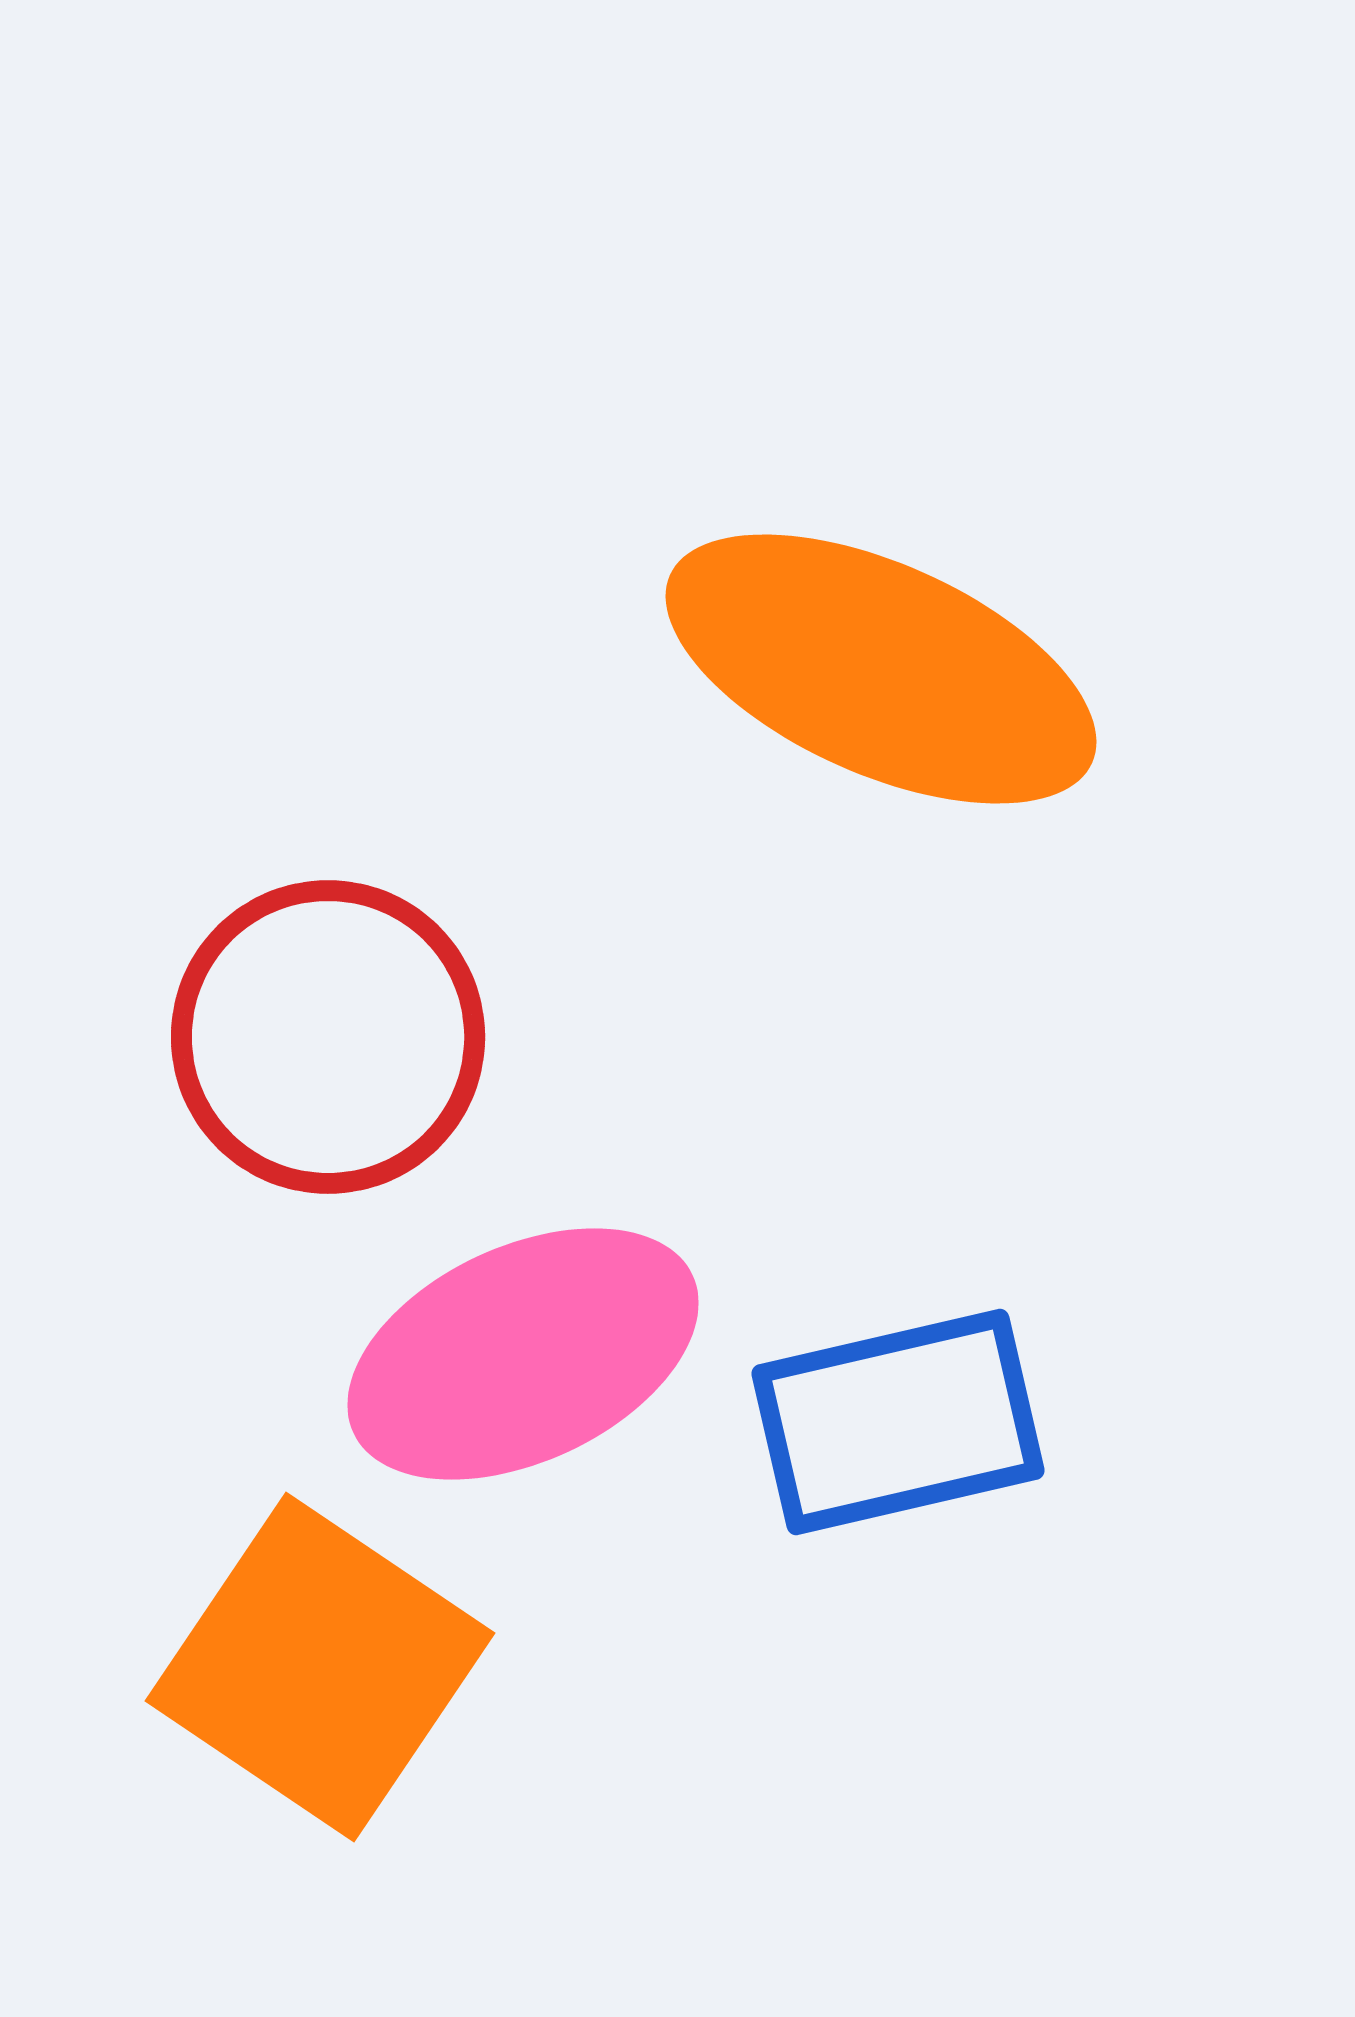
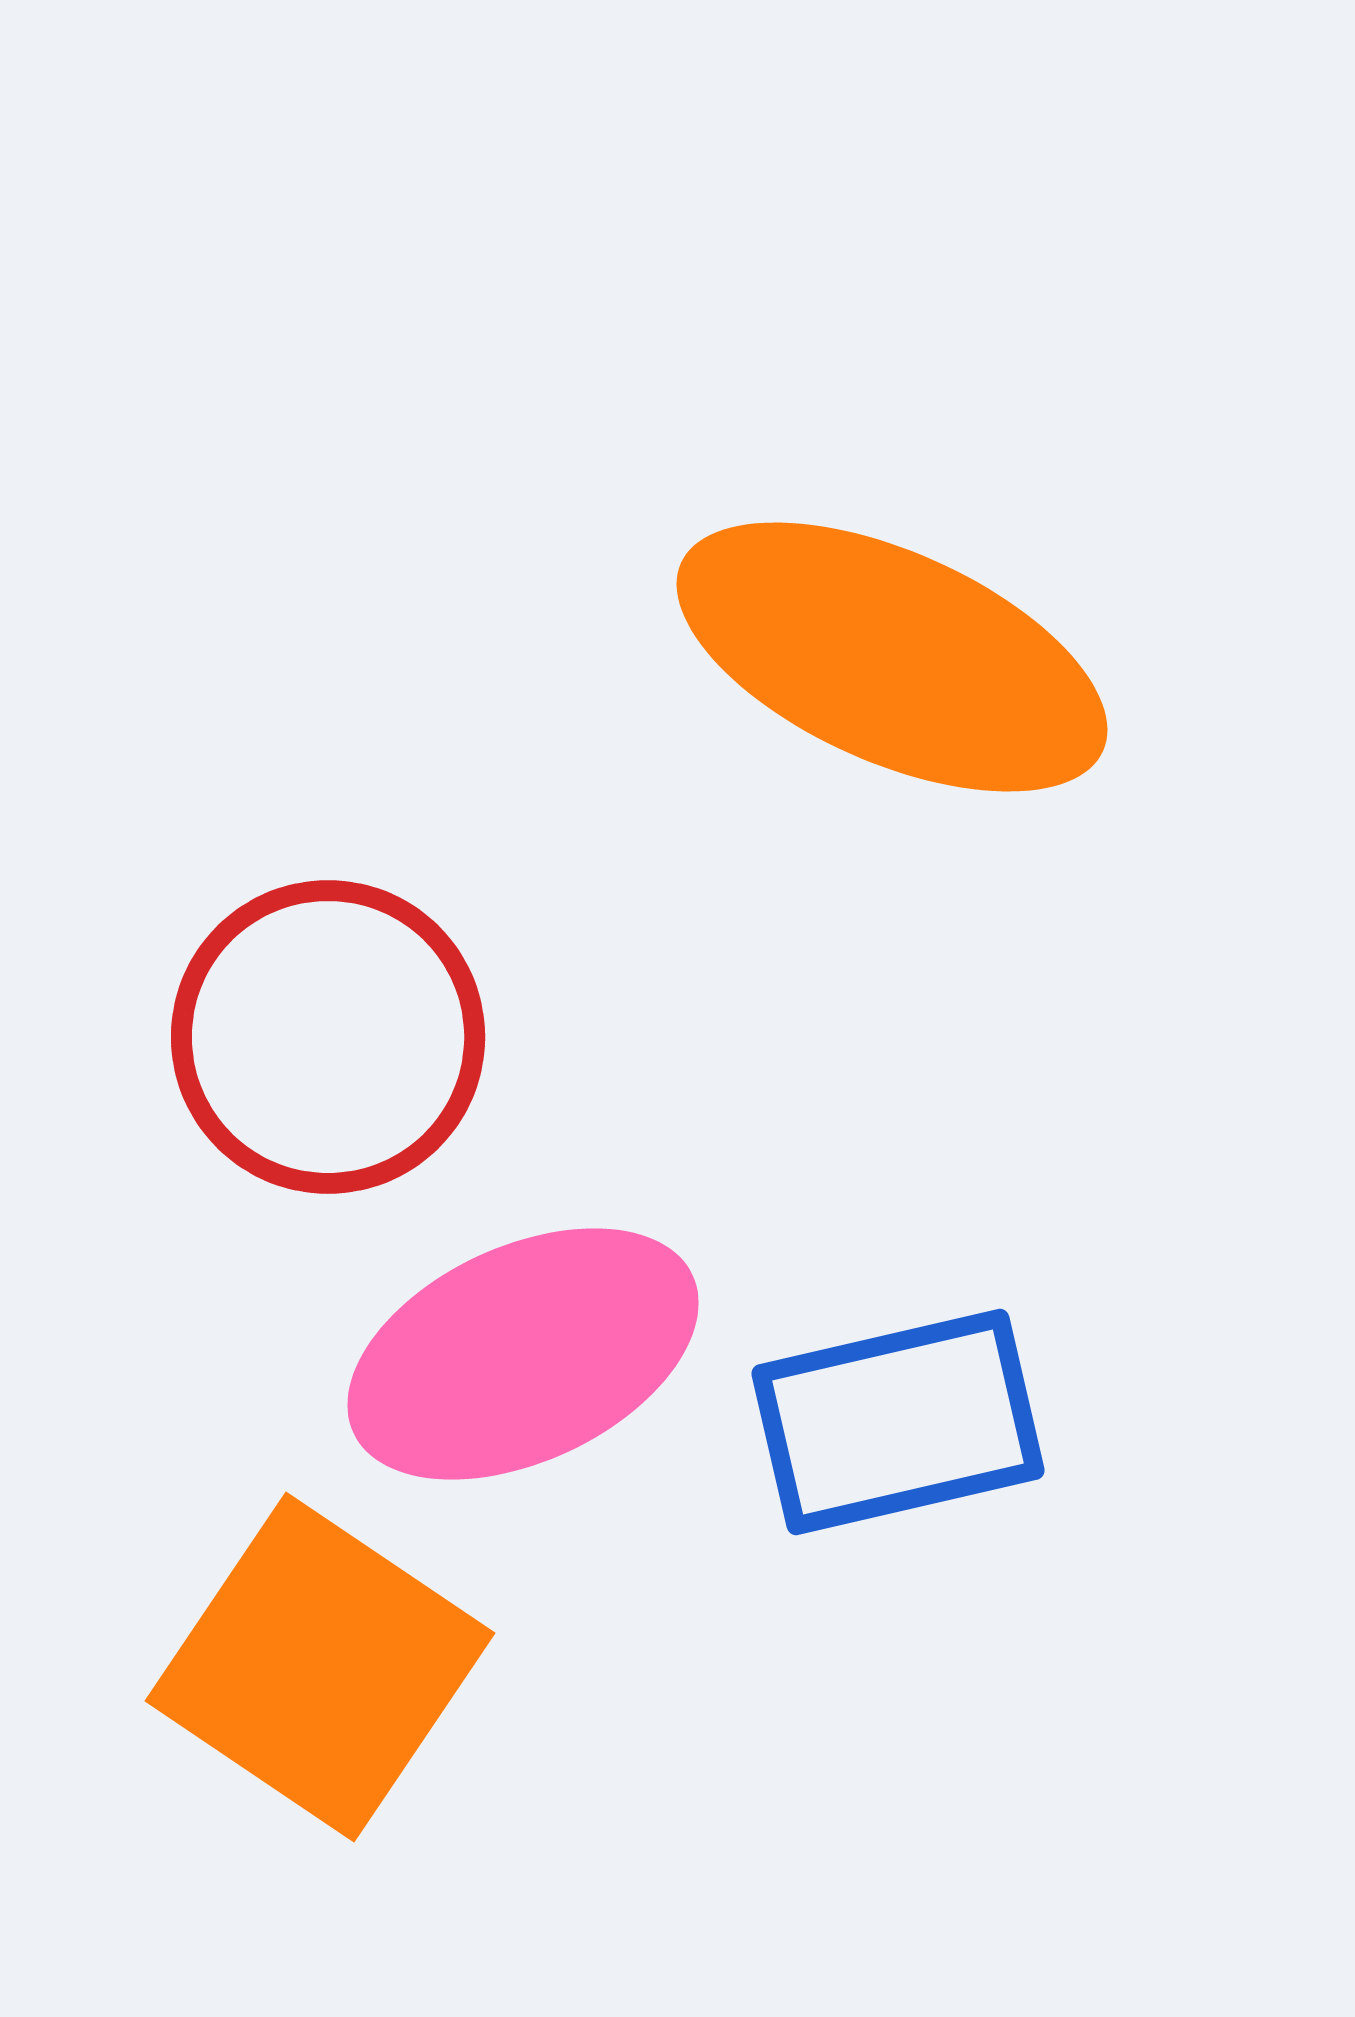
orange ellipse: moved 11 px right, 12 px up
